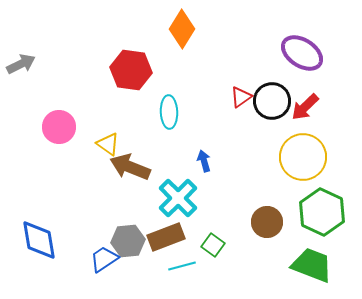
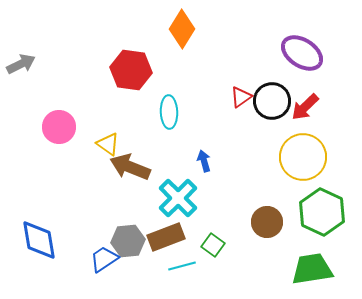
green trapezoid: moved 4 px down; rotated 30 degrees counterclockwise
